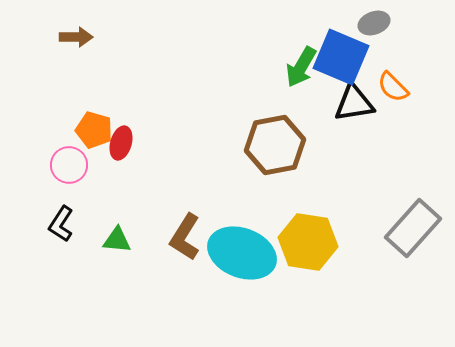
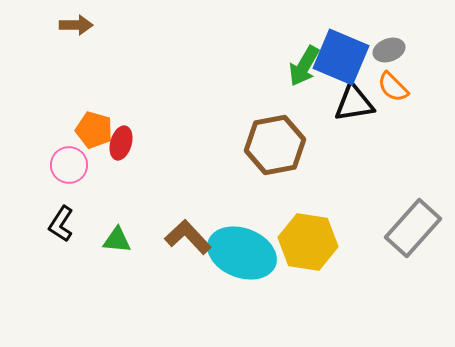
gray ellipse: moved 15 px right, 27 px down
brown arrow: moved 12 px up
green arrow: moved 3 px right, 1 px up
brown L-shape: moved 3 px right; rotated 105 degrees clockwise
